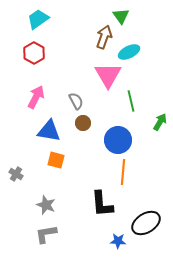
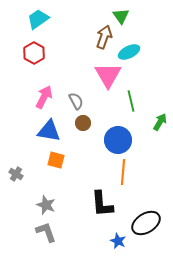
pink arrow: moved 8 px right
gray L-shape: moved 2 px up; rotated 80 degrees clockwise
blue star: rotated 21 degrees clockwise
